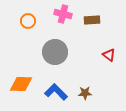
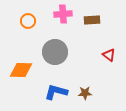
pink cross: rotated 18 degrees counterclockwise
orange diamond: moved 14 px up
blue L-shape: rotated 30 degrees counterclockwise
